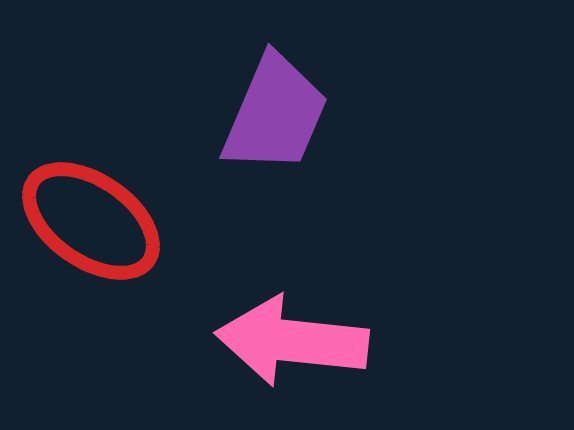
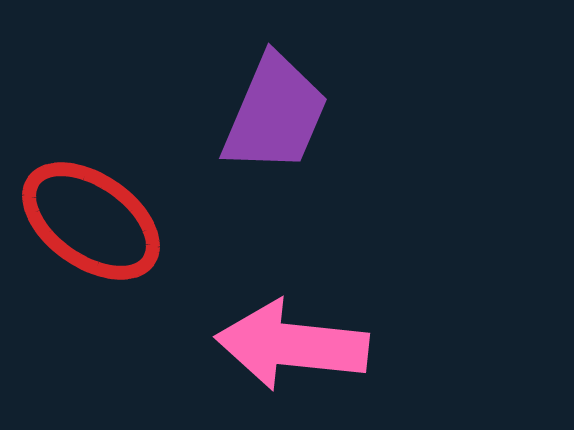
pink arrow: moved 4 px down
